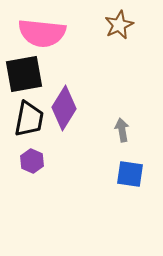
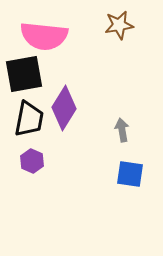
brown star: rotated 16 degrees clockwise
pink semicircle: moved 2 px right, 3 px down
